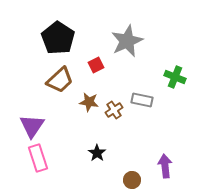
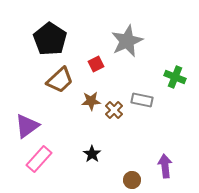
black pentagon: moved 8 px left, 1 px down
red square: moved 1 px up
brown star: moved 2 px right, 1 px up; rotated 12 degrees counterclockwise
brown cross: rotated 12 degrees counterclockwise
purple triangle: moved 5 px left; rotated 20 degrees clockwise
black star: moved 5 px left, 1 px down
pink rectangle: moved 1 px right, 1 px down; rotated 60 degrees clockwise
